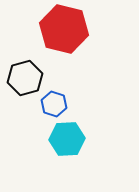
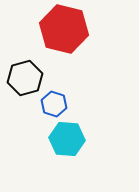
cyan hexagon: rotated 8 degrees clockwise
